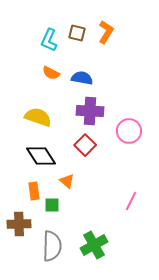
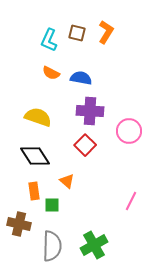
blue semicircle: moved 1 px left
black diamond: moved 6 px left
brown cross: rotated 15 degrees clockwise
